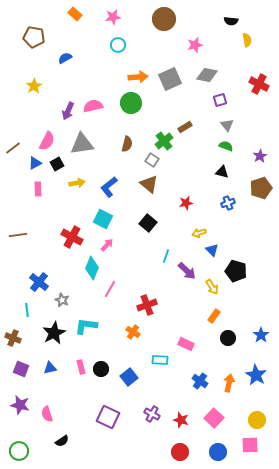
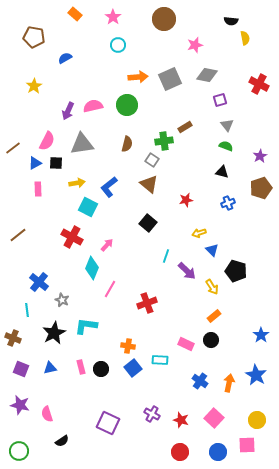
pink star at (113, 17): rotated 28 degrees counterclockwise
yellow semicircle at (247, 40): moved 2 px left, 2 px up
green circle at (131, 103): moved 4 px left, 2 px down
green cross at (164, 141): rotated 30 degrees clockwise
black square at (57, 164): moved 1 px left, 1 px up; rotated 32 degrees clockwise
red star at (186, 203): moved 3 px up
cyan square at (103, 219): moved 15 px left, 12 px up
brown line at (18, 235): rotated 30 degrees counterclockwise
red cross at (147, 305): moved 2 px up
orange rectangle at (214, 316): rotated 16 degrees clockwise
orange cross at (133, 332): moved 5 px left, 14 px down; rotated 24 degrees counterclockwise
black circle at (228, 338): moved 17 px left, 2 px down
blue square at (129, 377): moved 4 px right, 9 px up
purple square at (108, 417): moved 6 px down
pink square at (250, 445): moved 3 px left
